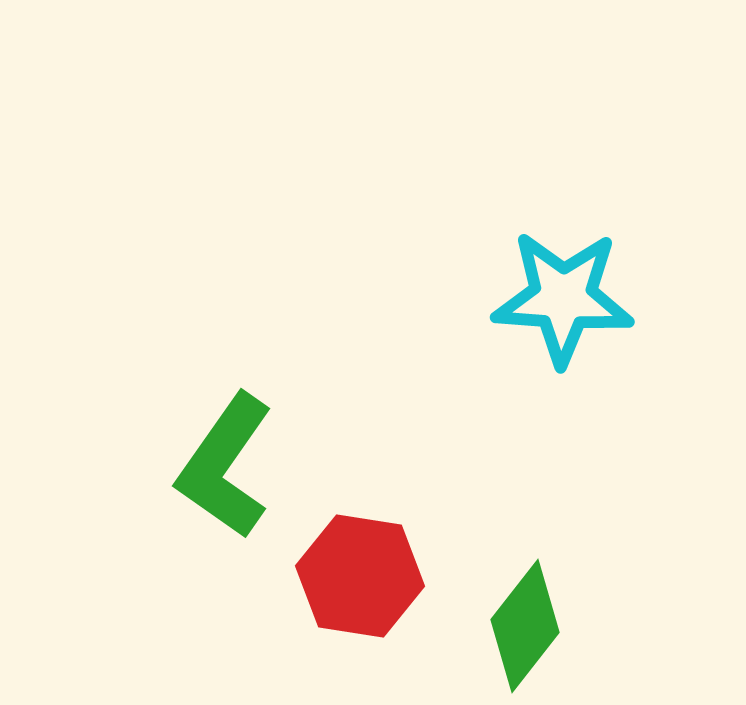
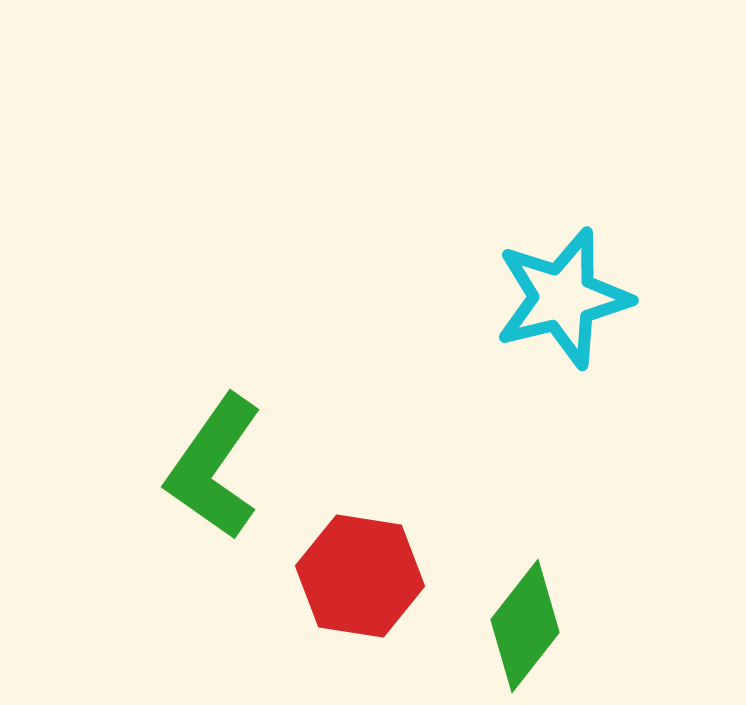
cyan star: rotated 18 degrees counterclockwise
green L-shape: moved 11 px left, 1 px down
